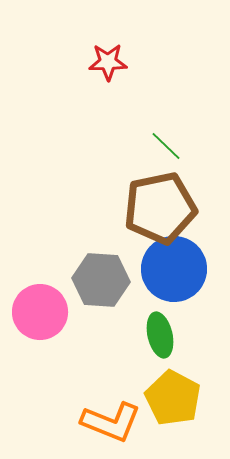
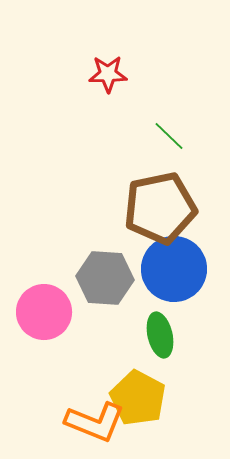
red star: moved 12 px down
green line: moved 3 px right, 10 px up
gray hexagon: moved 4 px right, 2 px up
pink circle: moved 4 px right
yellow pentagon: moved 35 px left
orange L-shape: moved 16 px left
